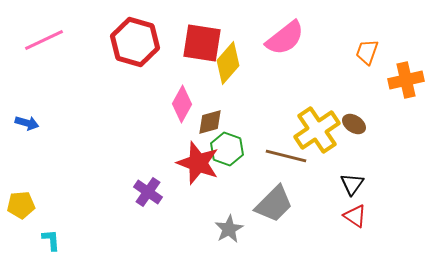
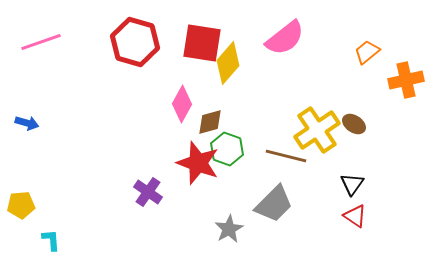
pink line: moved 3 px left, 2 px down; rotated 6 degrees clockwise
orange trapezoid: rotated 32 degrees clockwise
